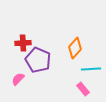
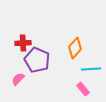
purple pentagon: moved 1 px left
